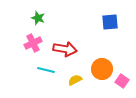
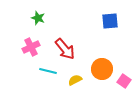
blue square: moved 1 px up
pink cross: moved 2 px left, 4 px down
red arrow: rotated 40 degrees clockwise
cyan line: moved 2 px right, 1 px down
pink square: moved 2 px right
